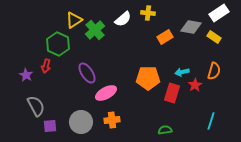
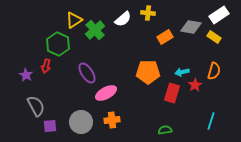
white rectangle: moved 2 px down
orange pentagon: moved 6 px up
